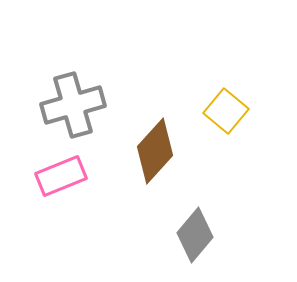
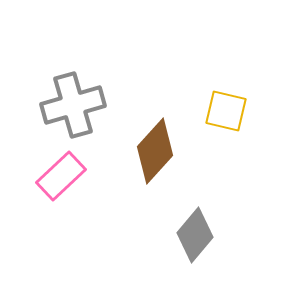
yellow square: rotated 27 degrees counterclockwise
pink rectangle: rotated 21 degrees counterclockwise
